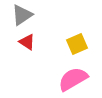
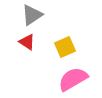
gray triangle: moved 10 px right
yellow square: moved 12 px left, 3 px down
